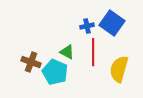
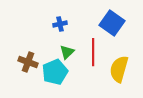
blue cross: moved 27 px left, 2 px up
green triangle: rotated 49 degrees clockwise
brown cross: moved 3 px left
cyan pentagon: rotated 25 degrees clockwise
